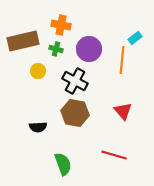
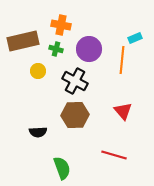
cyan rectangle: rotated 16 degrees clockwise
brown hexagon: moved 2 px down; rotated 12 degrees counterclockwise
black semicircle: moved 5 px down
green semicircle: moved 1 px left, 4 px down
